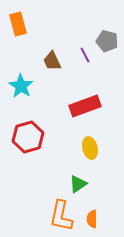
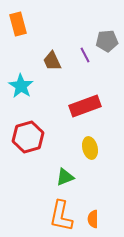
gray pentagon: rotated 20 degrees counterclockwise
green triangle: moved 13 px left, 7 px up; rotated 12 degrees clockwise
orange semicircle: moved 1 px right
